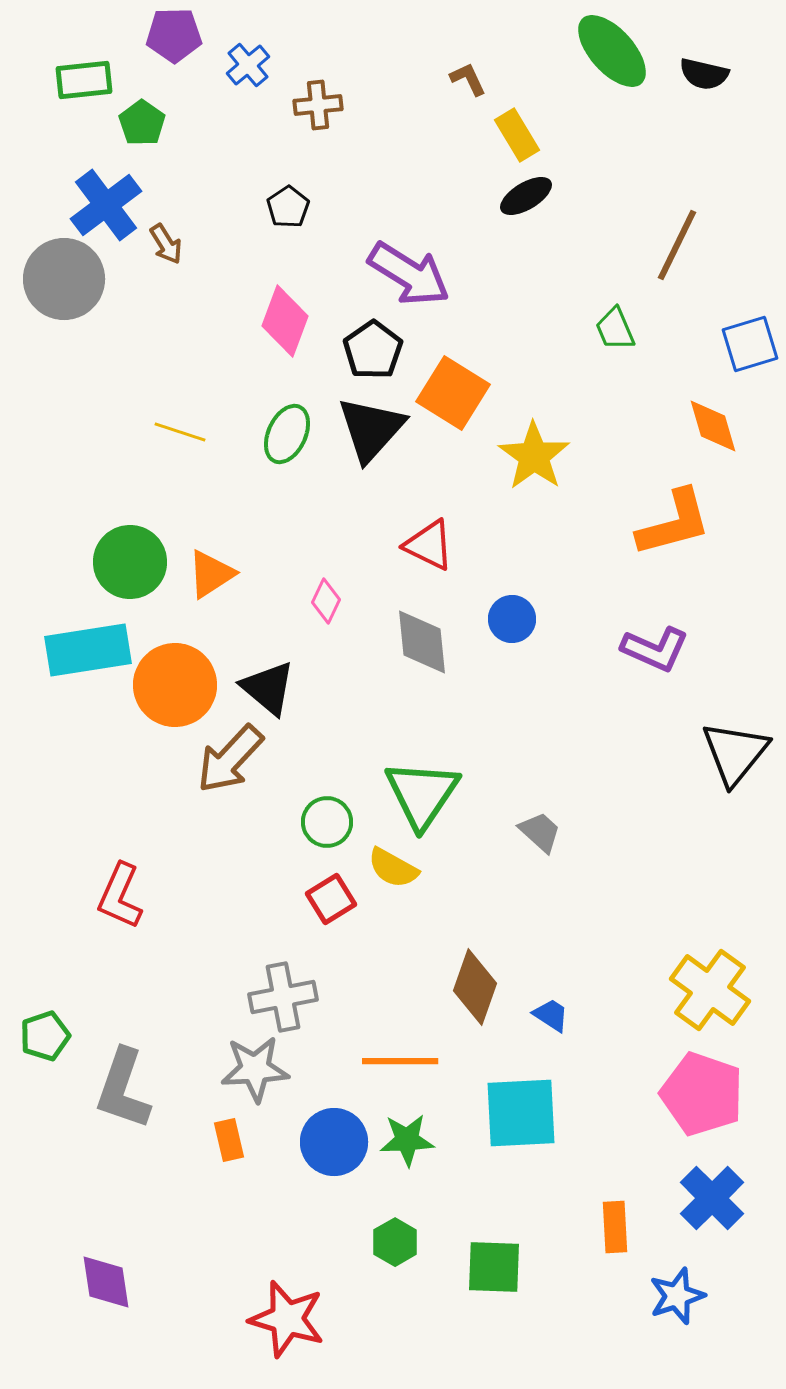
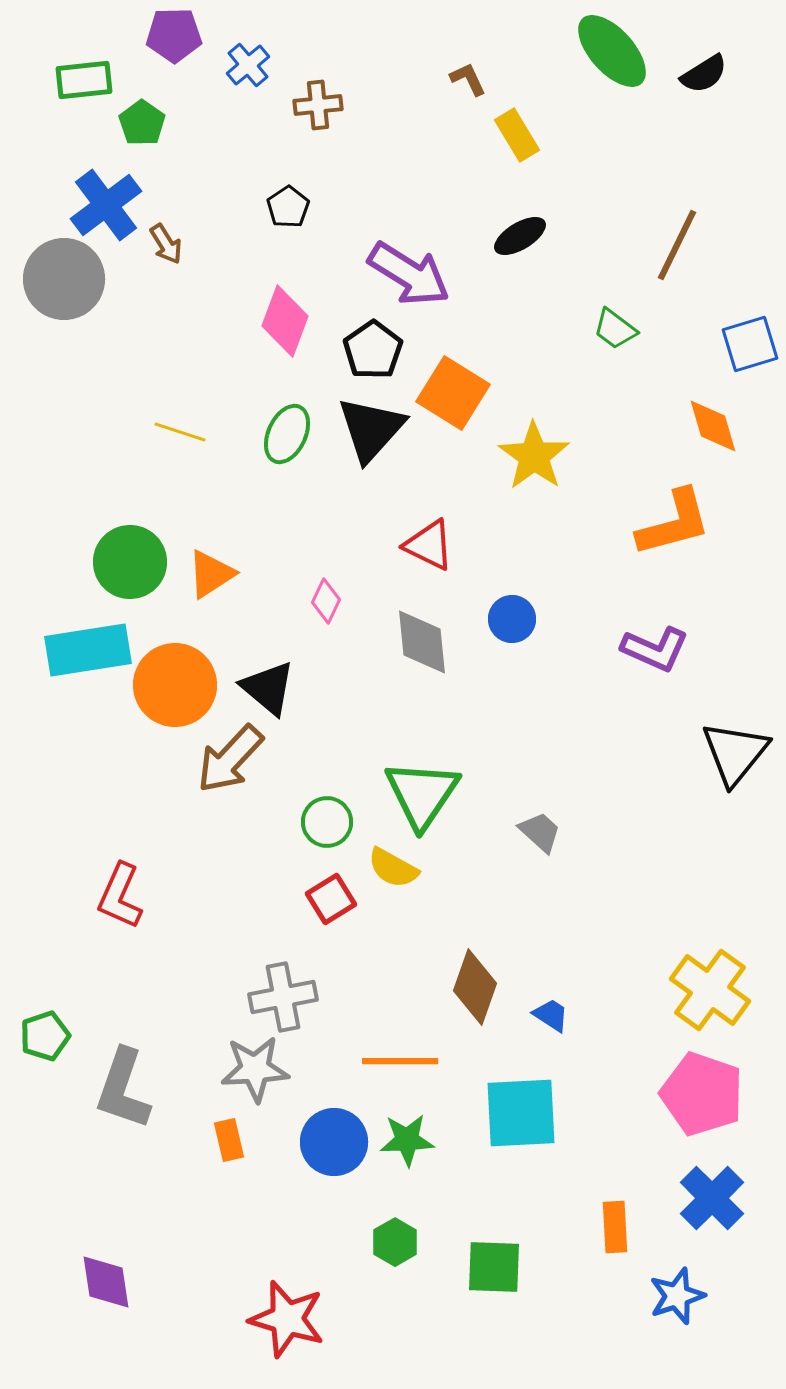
black semicircle at (704, 74): rotated 45 degrees counterclockwise
black ellipse at (526, 196): moved 6 px left, 40 px down
green trapezoid at (615, 329): rotated 30 degrees counterclockwise
